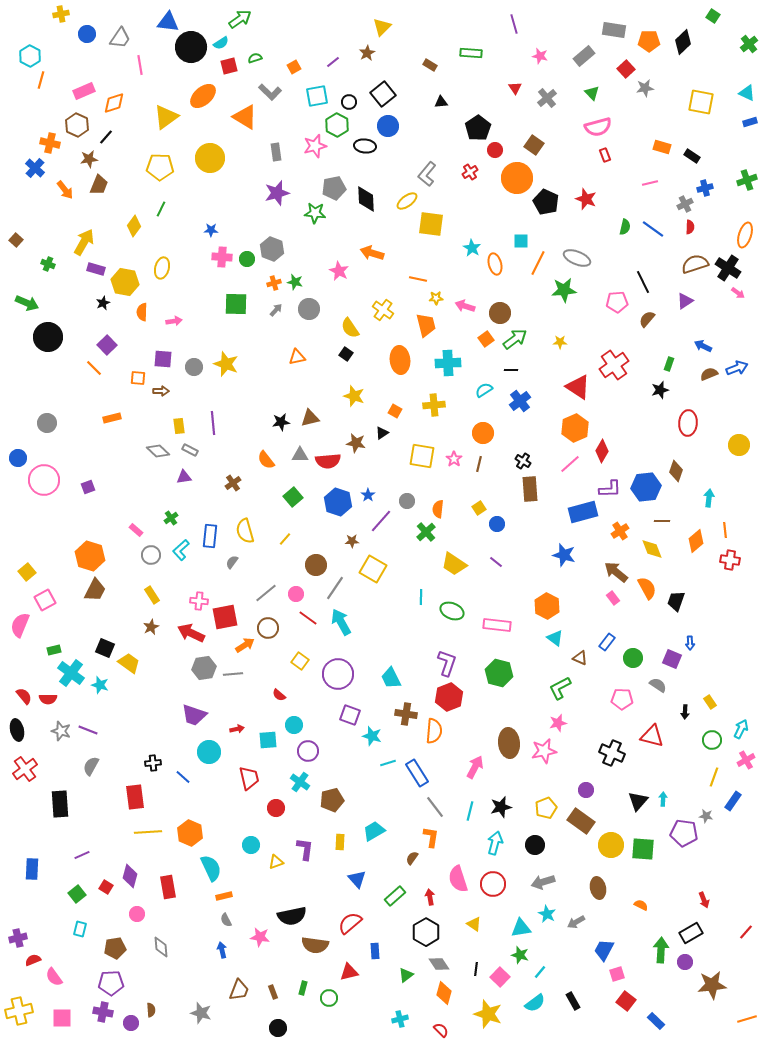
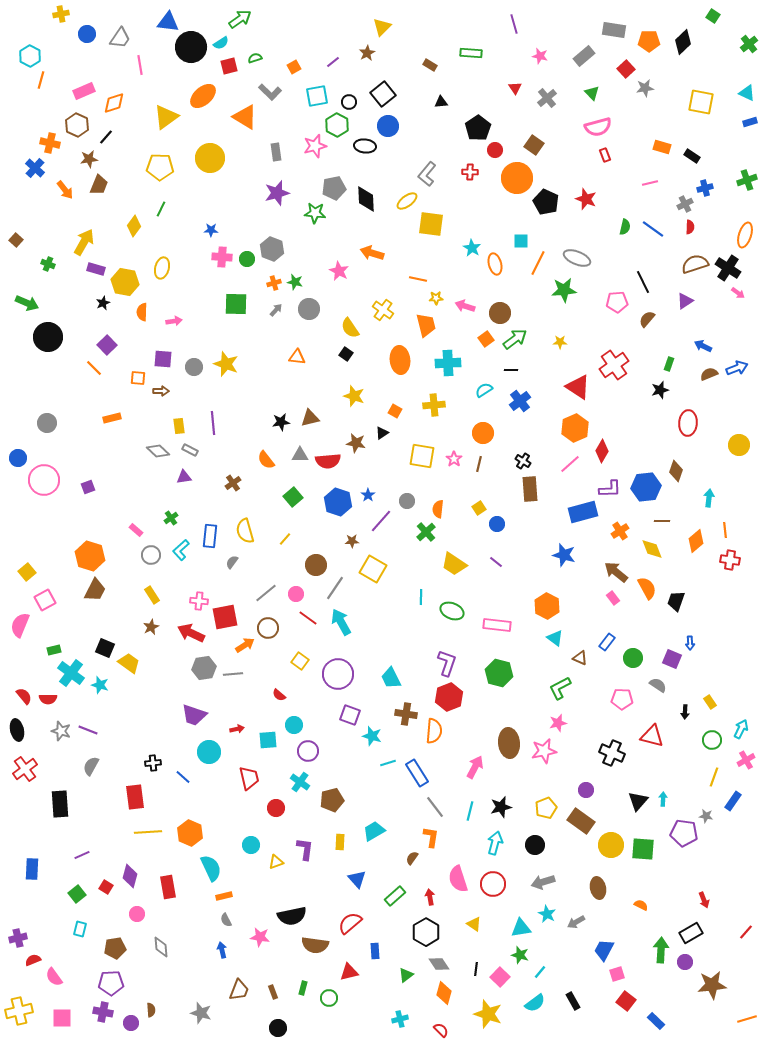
red cross at (470, 172): rotated 35 degrees clockwise
orange triangle at (297, 357): rotated 18 degrees clockwise
